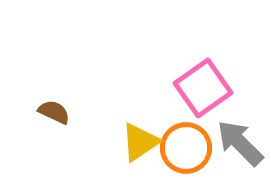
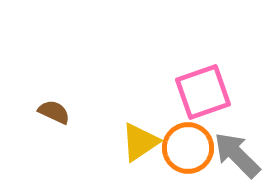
pink square: moved 4 px down; rotated 16 degrees clockwise
gray arrow: moved 3 px left, 12 px down
orange circle: moved 2 px right
